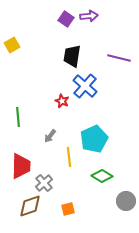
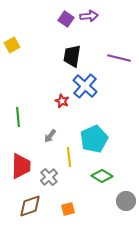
gray cross: moved 5 px right, 6 px up
